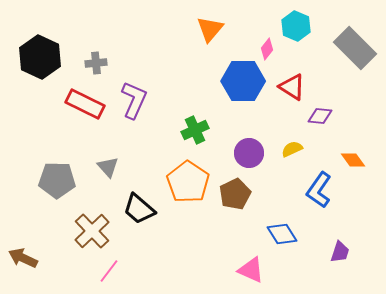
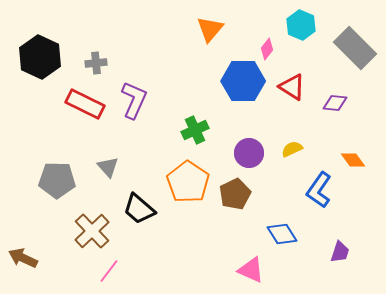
cyan hexagon: moved 5 px right, 1 px up
purple diamond: moved 15 px right, 13 px up
